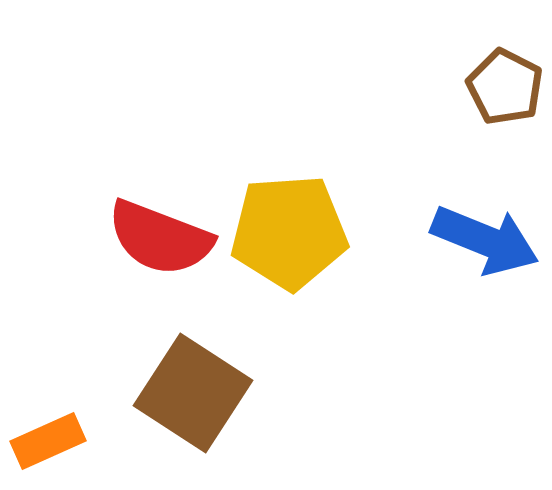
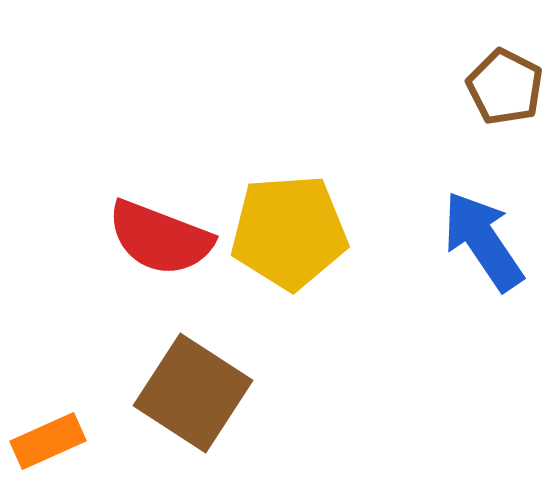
blue arrow: moved 2 px left, 1 px down; rotated 146 degrees counterclockwise
